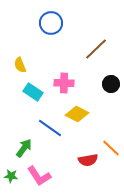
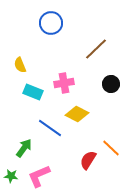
pink cross: rotated 12 degrees counterclockwise
cyan rectangle: rotated 12 degrees counterclockwise
red semicircle: rotated 132 degrees clockwise
pink L-shape: rotated 100 degrees clockwise
